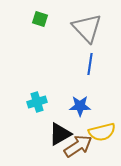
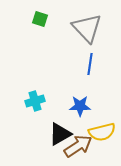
cyan cross: moved 2 px left, 1 px up
